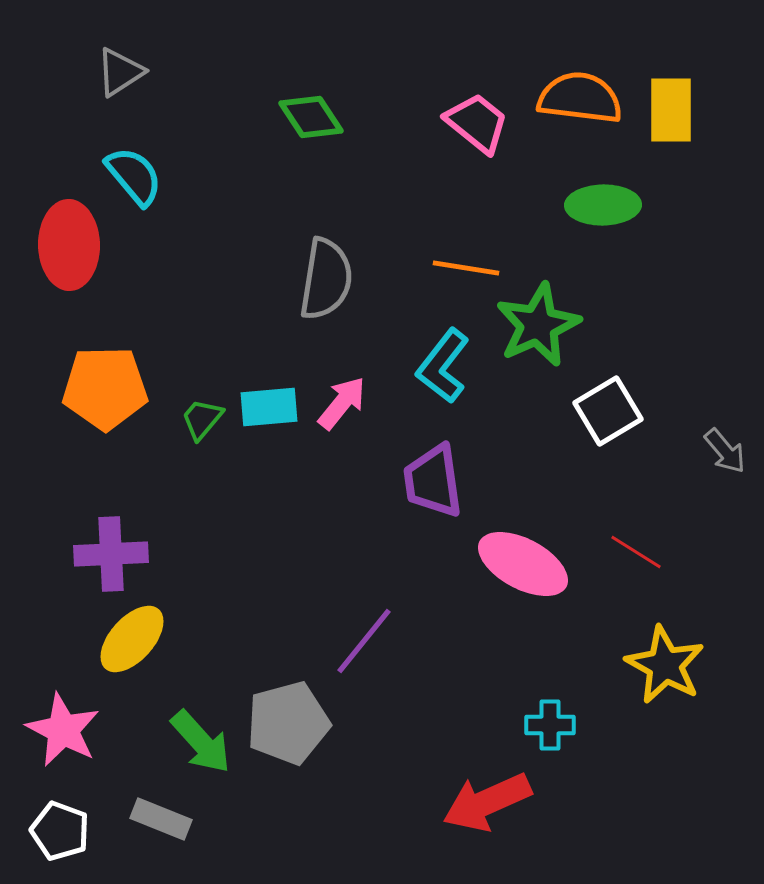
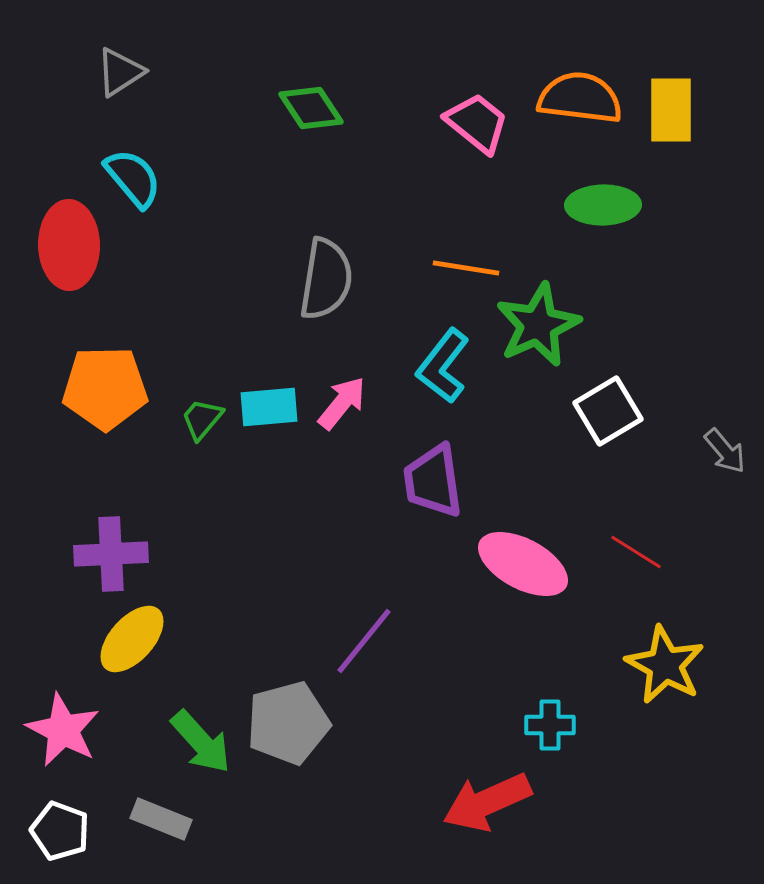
green diamond: moved 9 px up
cyan semicircle: moved 1 px left, 2 px down
